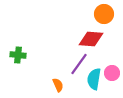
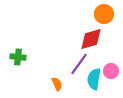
red diamond: rotated 20 degrees counterclockwise
green cross: moved 2 px down
pink circle: moved 1 px left, 2 px up
orange semicircle: moved 1 px left, 1 px up
